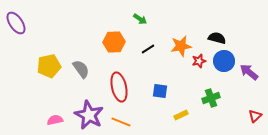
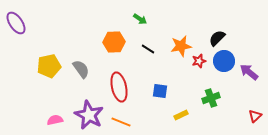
black semicircle: rotated 60 degrees counterclockwise
black line: rotated 64 degrees clockwise
